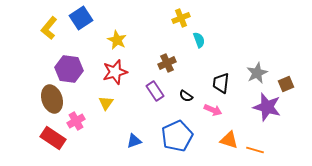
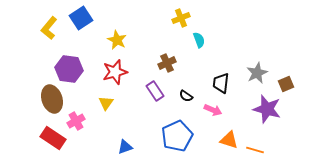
purple star: moved 2 px down
blue triangle: moved 9 px left, 6 px down
